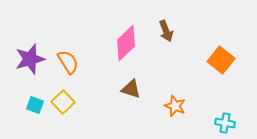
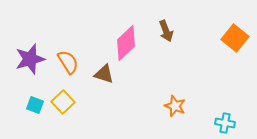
orange square: moved 14 px right, 22 px up
brown triangle: moved 27 px left, 15 px up
